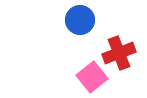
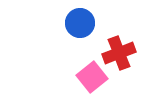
blue circle: moved 3 px down
